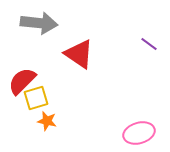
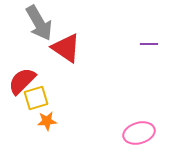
gray arrow: rotated 54 degrees clockwise
purple line: rotated 36 degrees counterclockwise
red triangle: moved 13 px left, 6 px up
orange star: rotated 18 degrees counterclockwise
